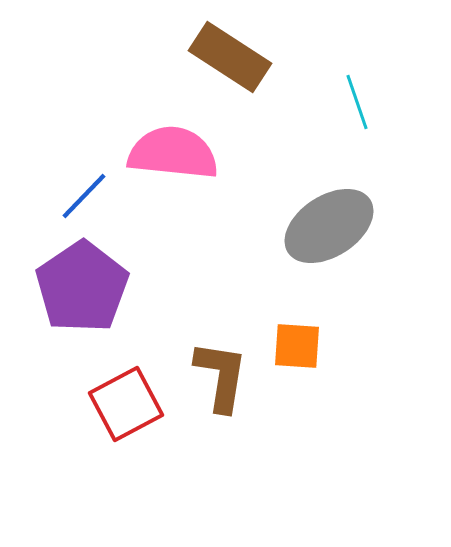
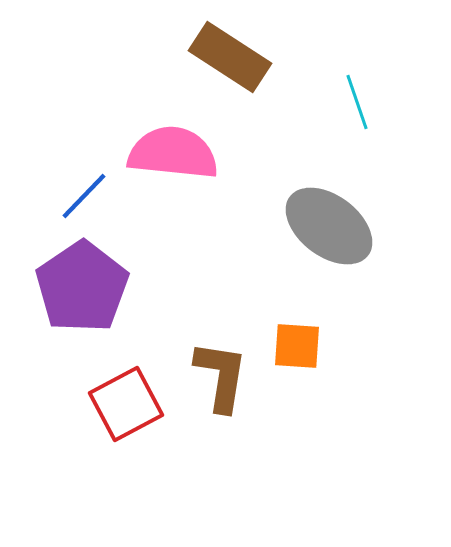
gray ellipse: rotated 70 degrees clockwise
